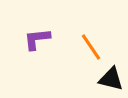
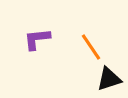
black triangle: moved 2 px left; rotated 32 degrees counterclockwise
